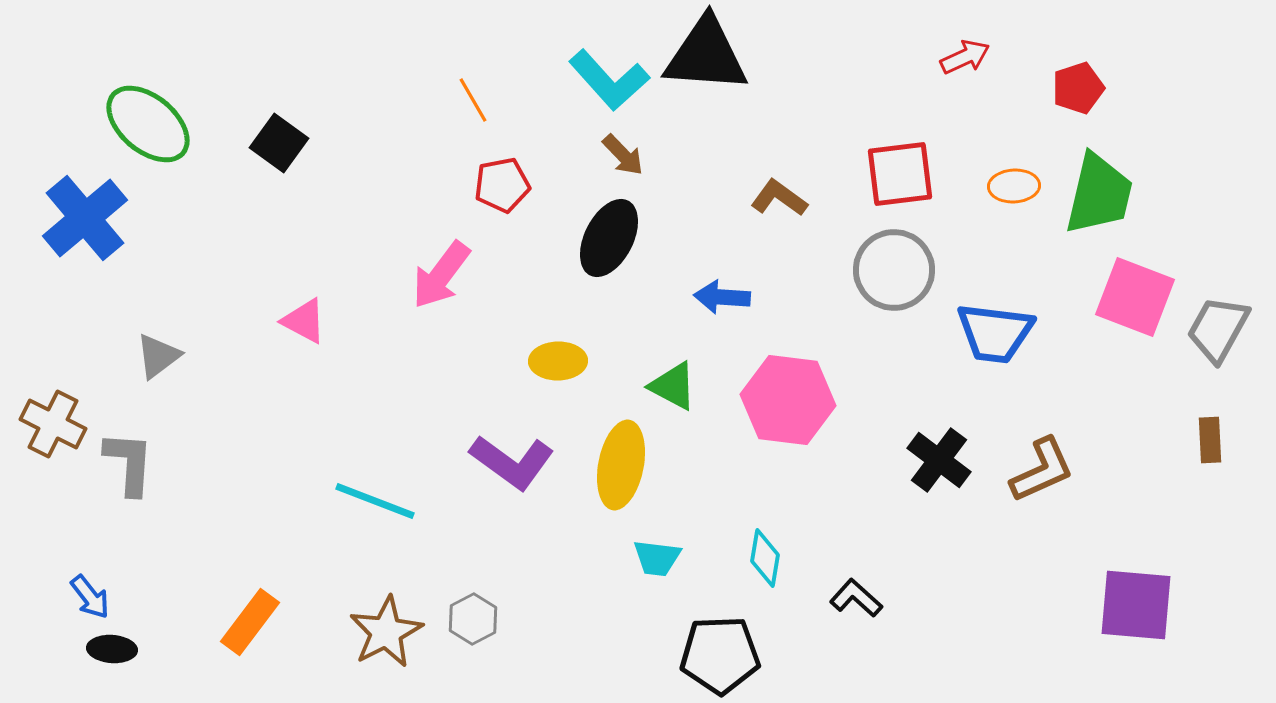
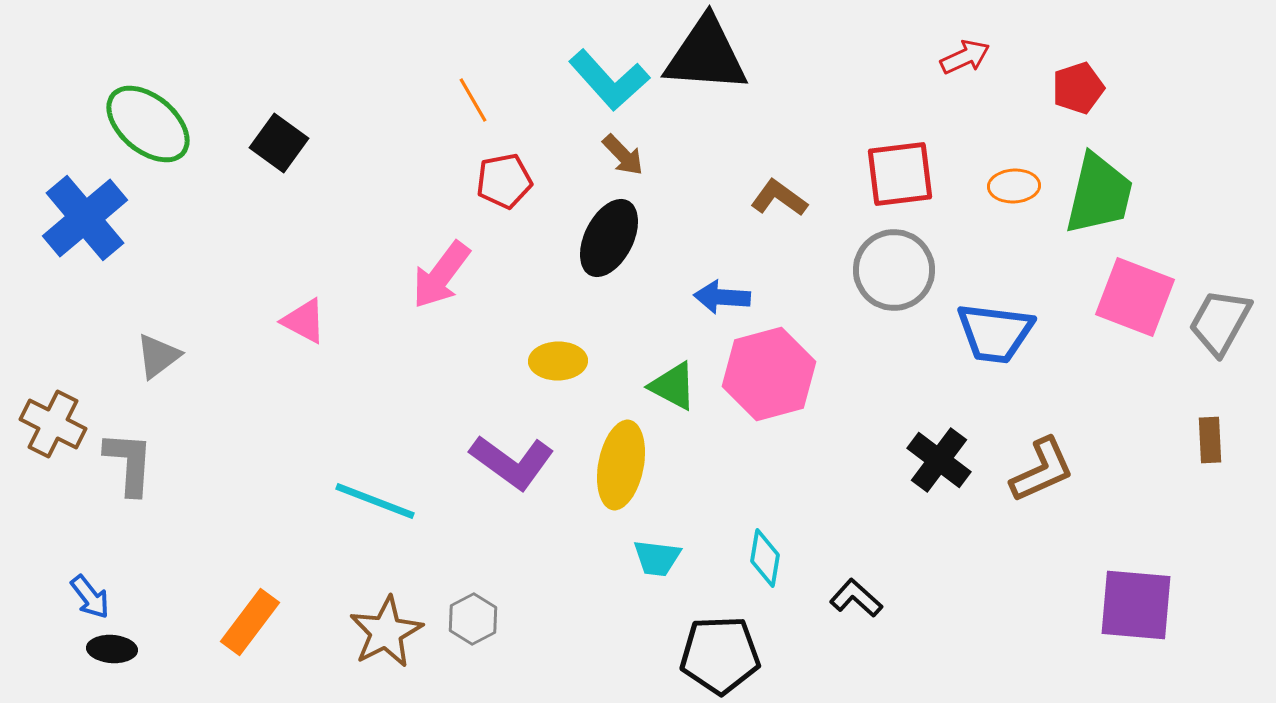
red pentagon at (502, 185): moved 2 px right, 4 px up
gray trapezoid at (1218, 329): moved 2 px right, 7 px up
pink hexagon at (788, 400): moved 19 px left, 26 px up; rotated 22 degrees counterclockwise
